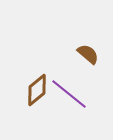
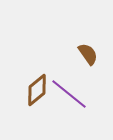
brown semicircle: rotated 15 degrees clockwise
